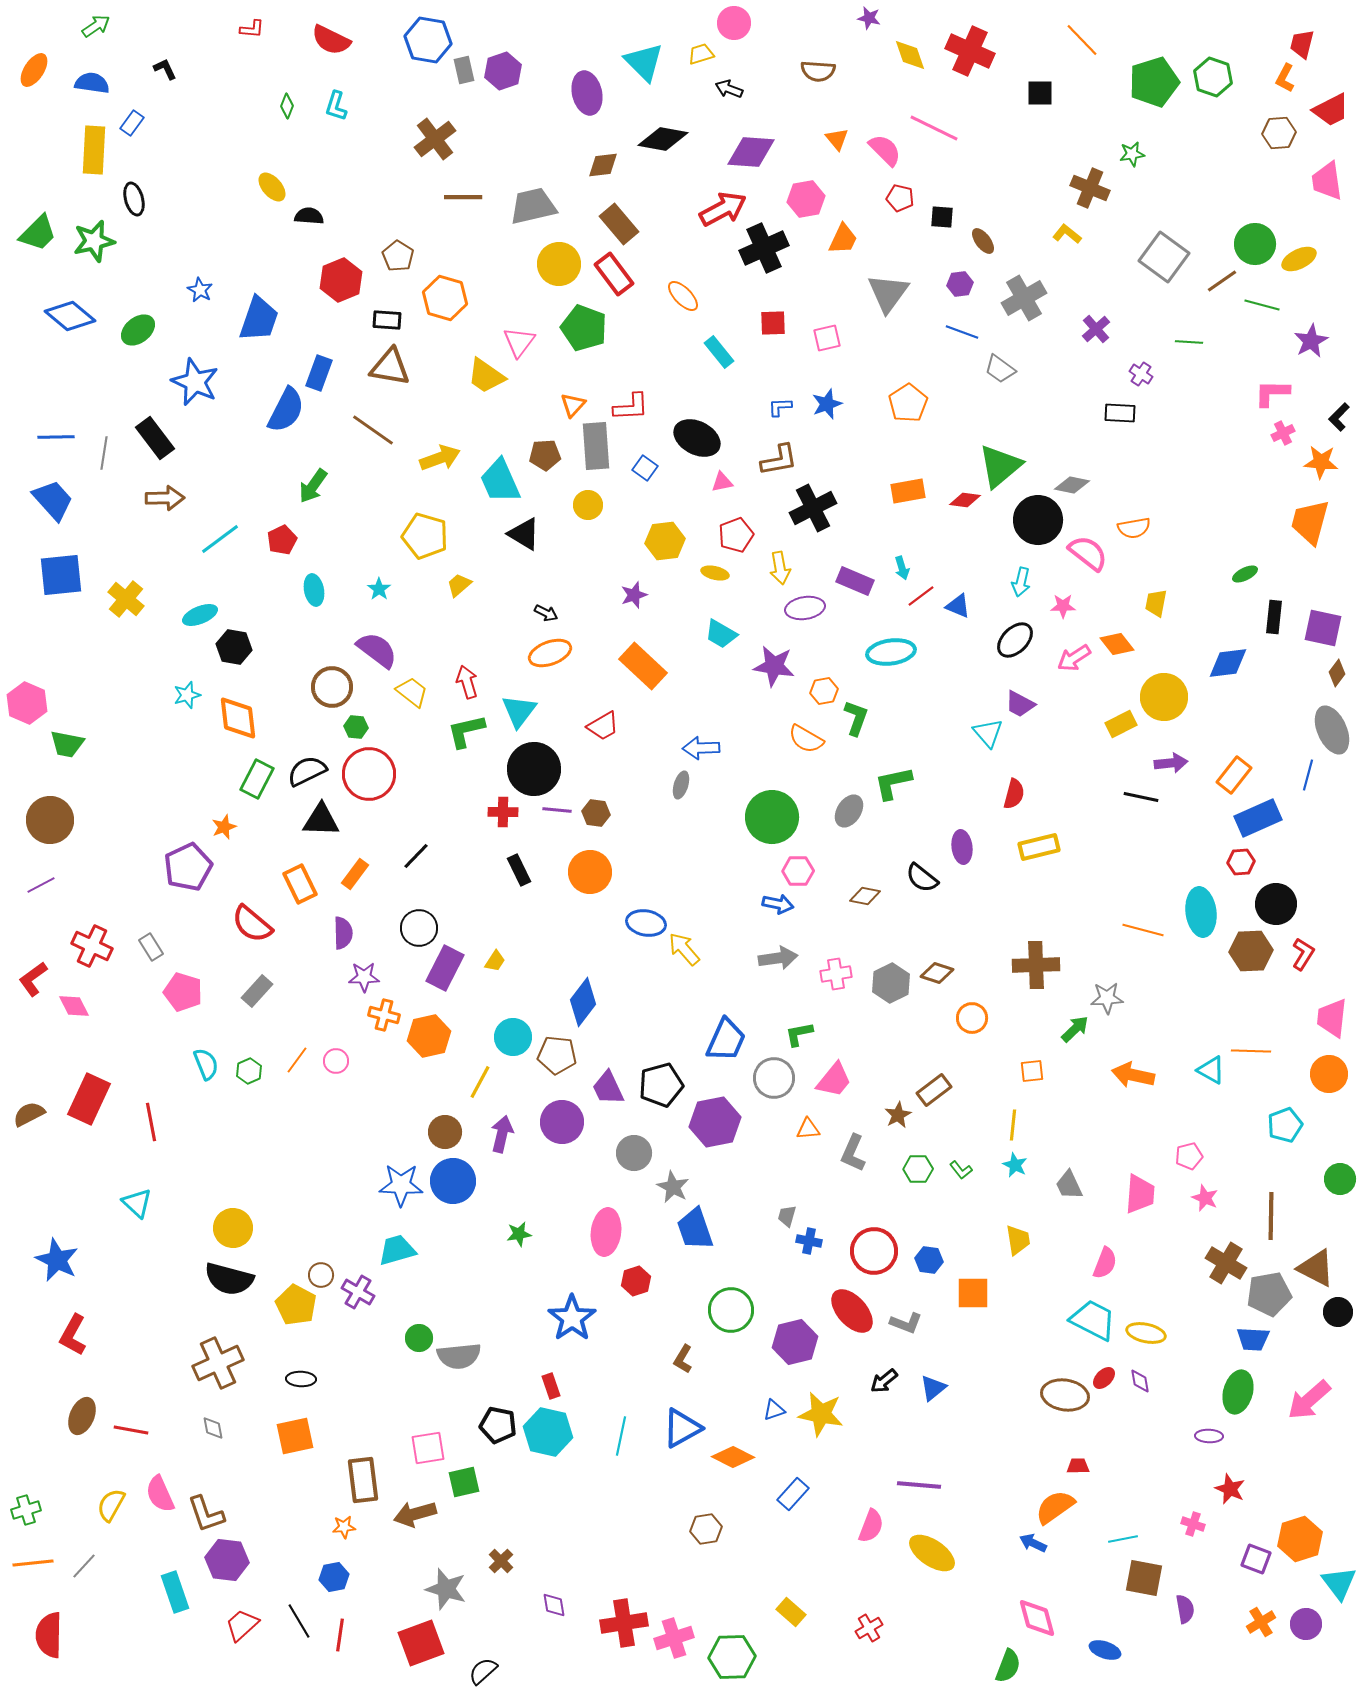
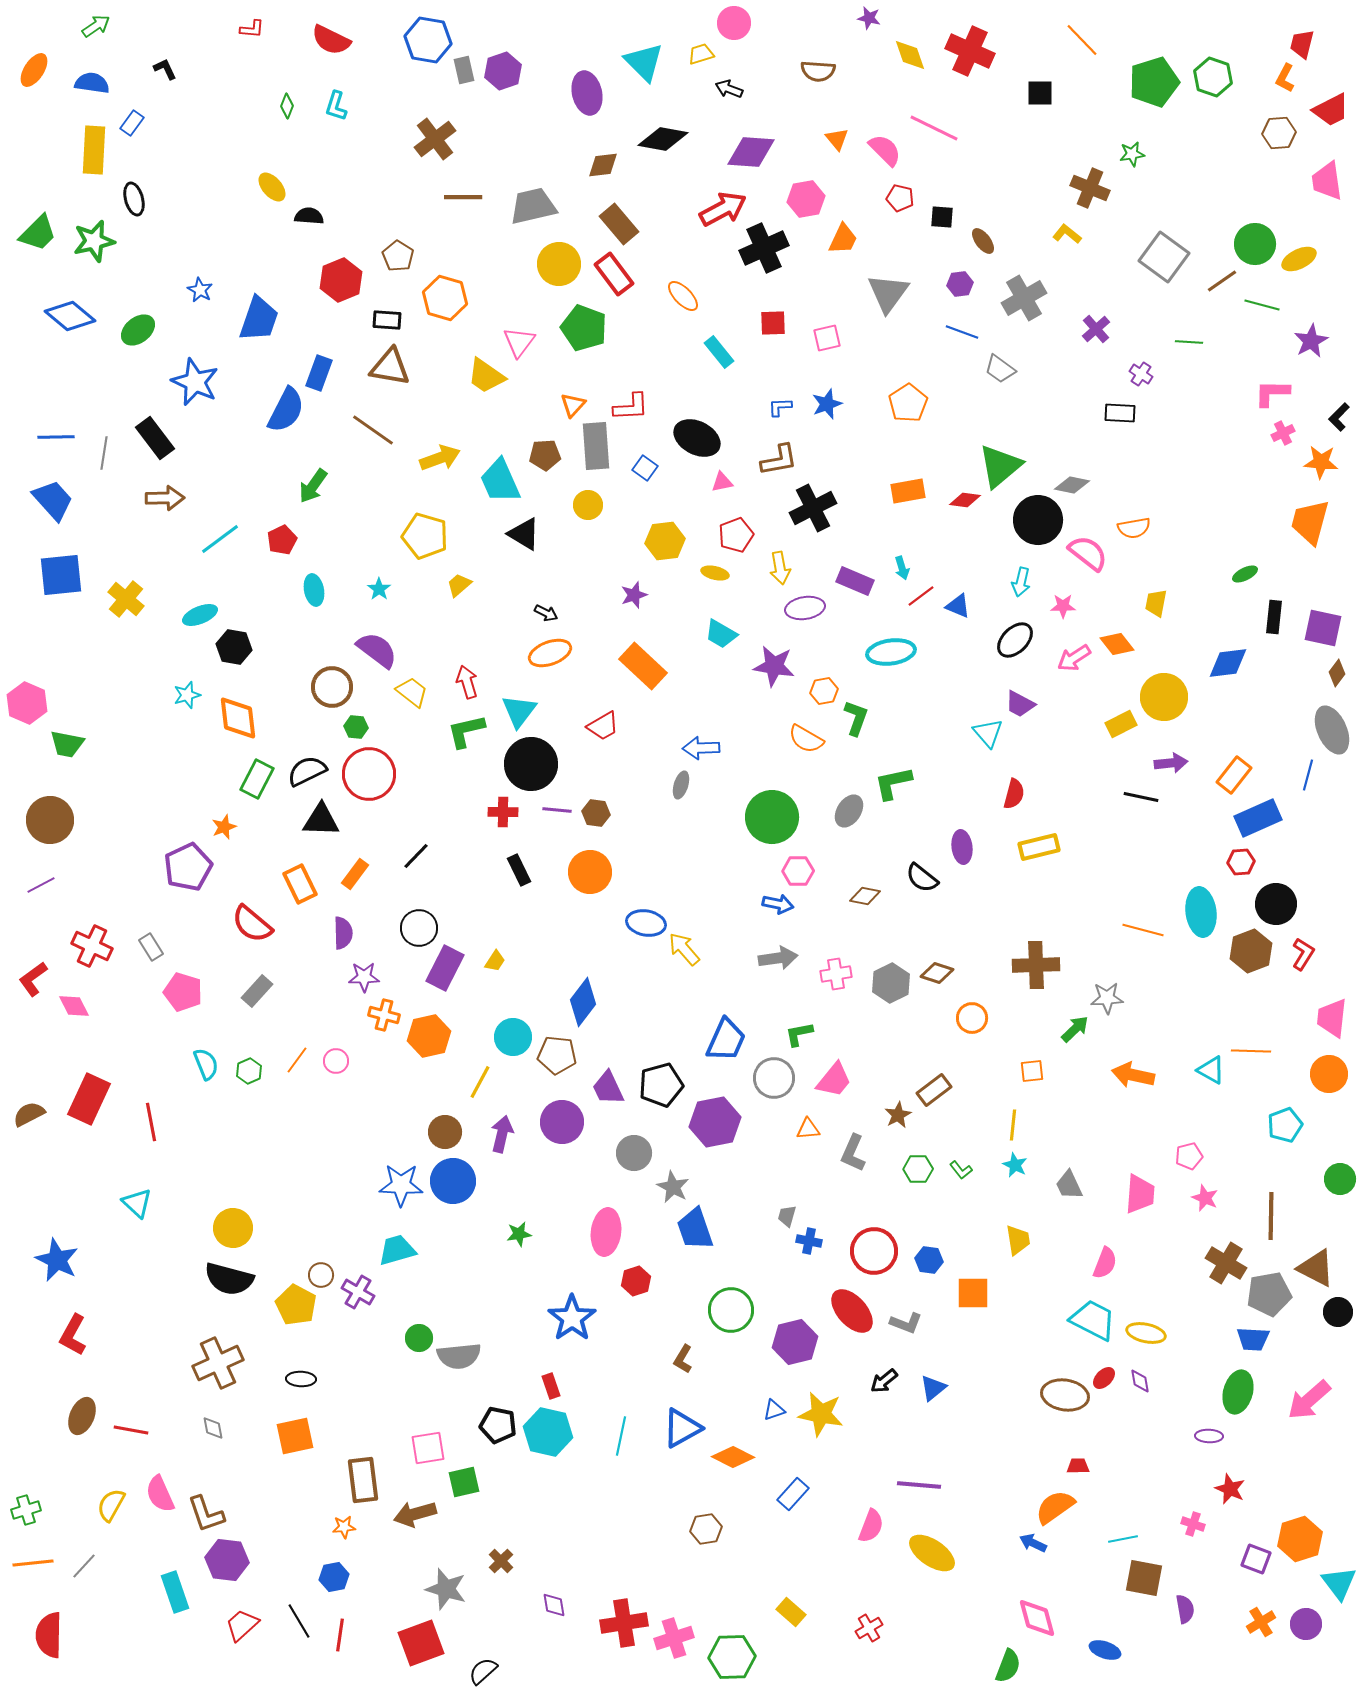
black circle at (534, 769): moved 3 px left, 5 px up
brown hexagon at (1251, 951): rotated 18 degrees counterclockwise
